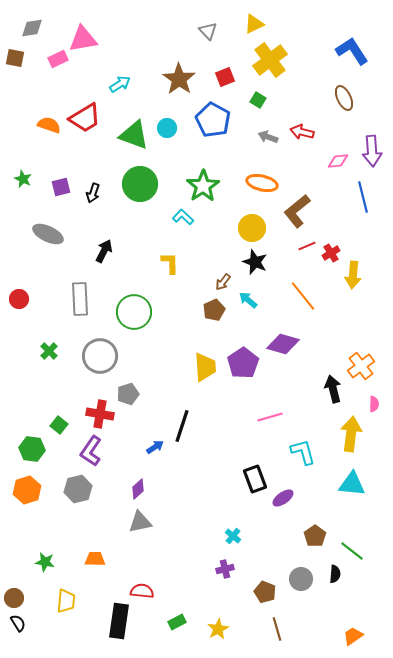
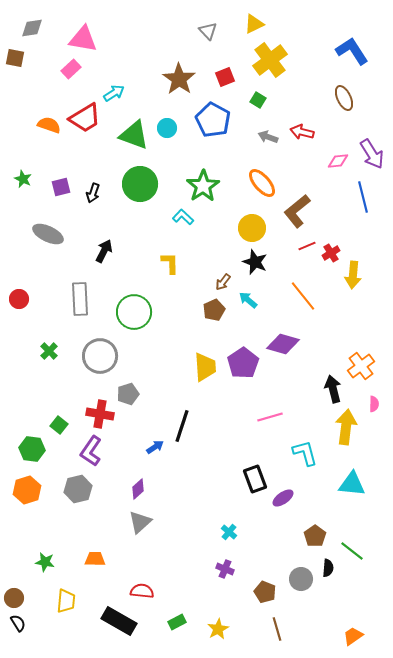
pink triangle at (83, 39): rotated 20 degrees clockwise
pink rectangle at (58, 59): moved 13 px right, 10 px down; rotated 18 degrees counterclockwise
cyan arrow at (120, 84): moved 6 px left, 9 px down
purple arrow at (372, 151): moved 3 px down; rotated 28 degrees counterclockwise
orange ellipse at (262, 183): rotated 36 degrees clockwise
yellow arrow at (351, 434): moved 5 px left, 7 px up
cyan L-shape at (303, 452): moved 2 px right, 1 px down
gray triangle at (140, 522): rotated 30 degrees counterclockwise
cyan cross at (233, 536): moved 4 px left, 4 px up
purple cross at (225, 569): rotated 36 degrees clockwise
black semicircle at (335, 574): moved 7 px left, 6 px up
black rectangle at (119, 621): rotated 68 degrees counterclockwise
